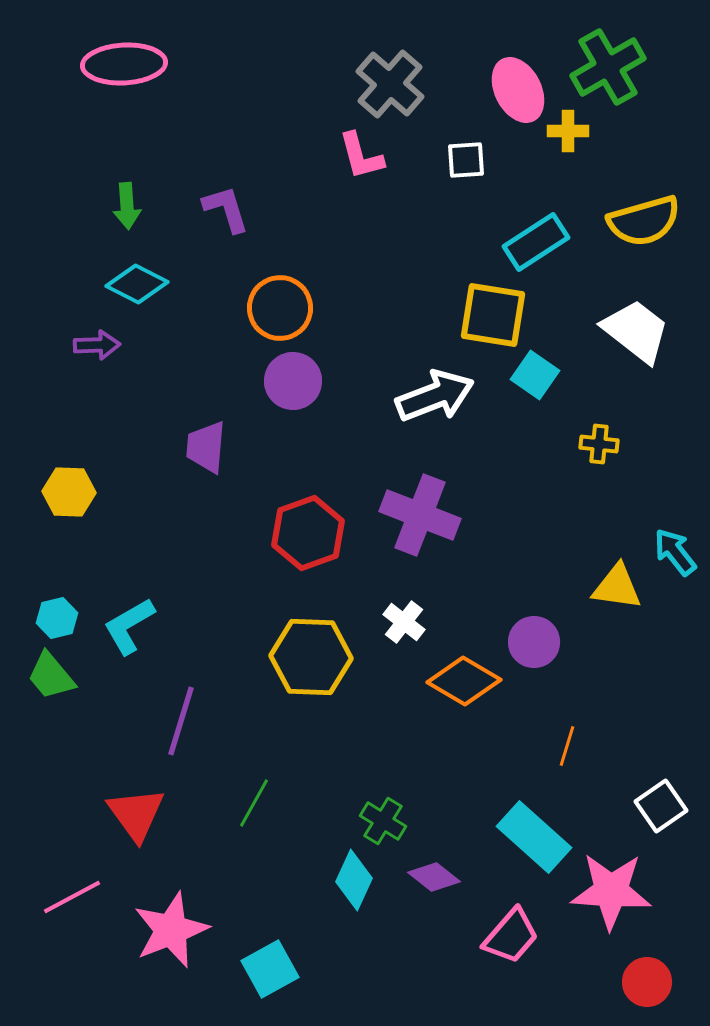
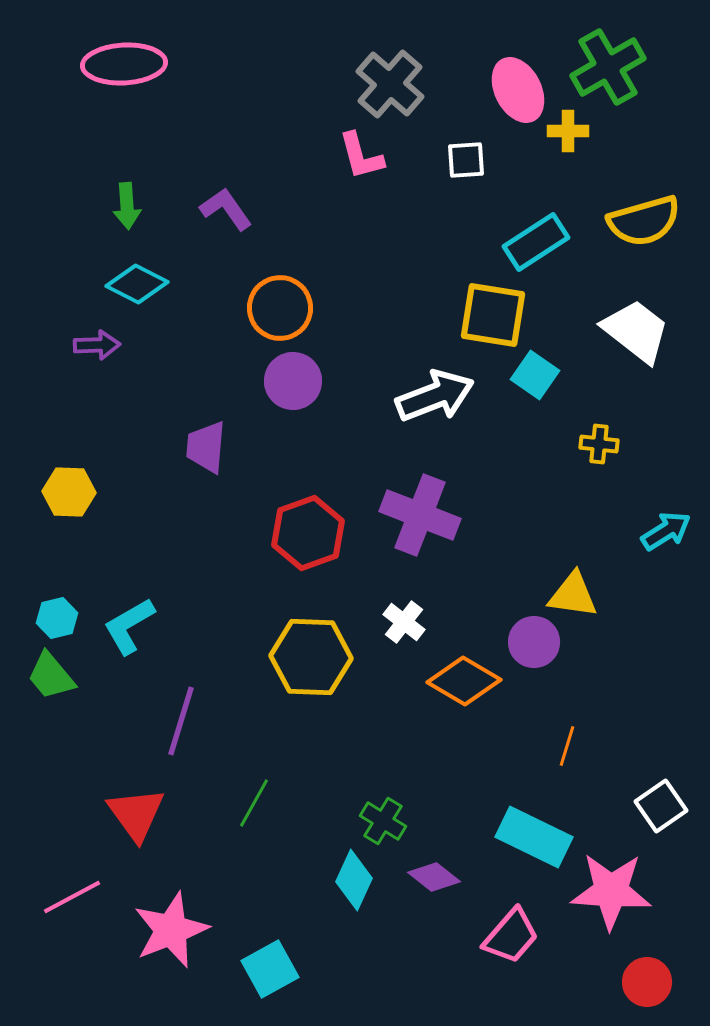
purple L-shape at (226, 209): rotated 18 degrees counterclockwise
cyan arrow at (675, 552): moved 9 px left, 21 px up; rotated 96 degrees clockwise
yellow triangle at (617, 587): moved 44 px left, 8 px down
cyan rectangle at (534, 837): rotated 16 degrees counterclockwise
